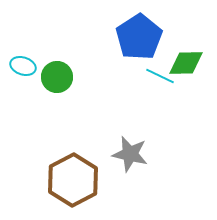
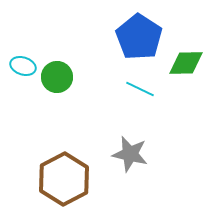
blue pentagon: rotated 6 degrees counterclockwise
cyan line: moved 20 px left, 13 px down
brown hexagon: moved 9 px left, 1 px up
